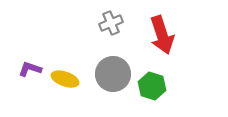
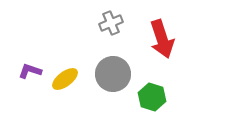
red arrow: moved 4 px down
purple L-shape: moved 2 px down
yellow ellipse: rotated 56 degrees counterclockwise
green hexagon: moved 11 px down
